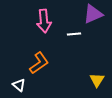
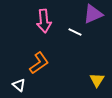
white line: moved 1 px right, 2 px up; rotated 32 degrees clockwise
